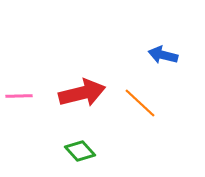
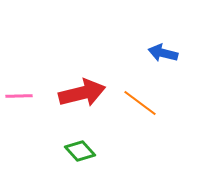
blue arrow: moved 2 px up
orange line: rotated 6 degrees counterclockwise
